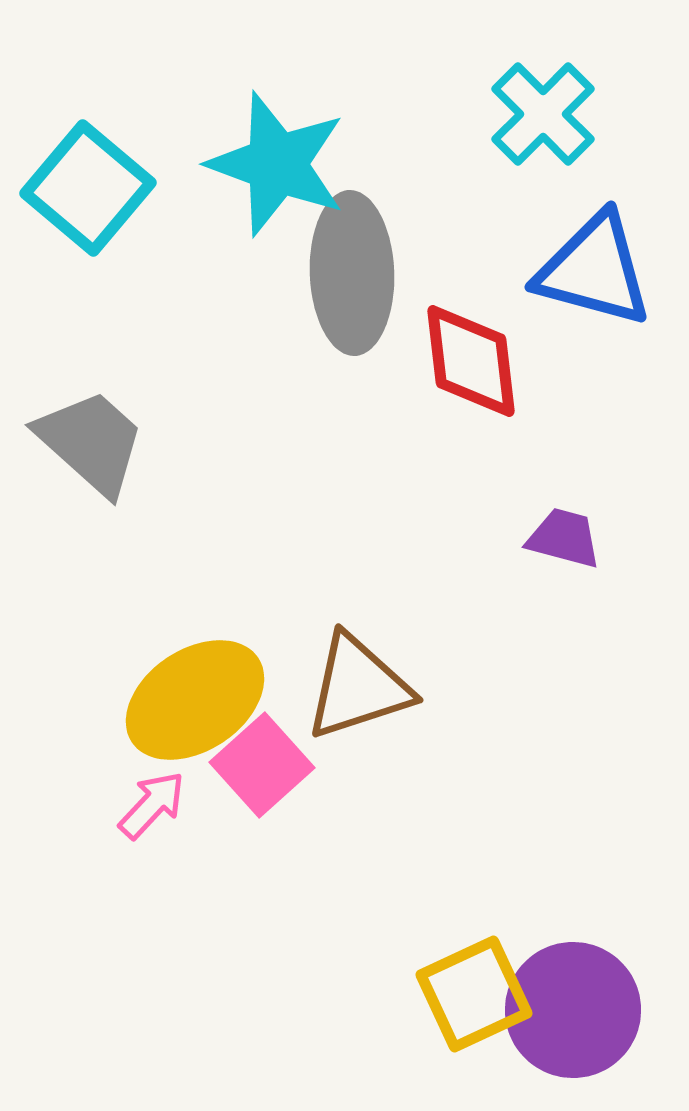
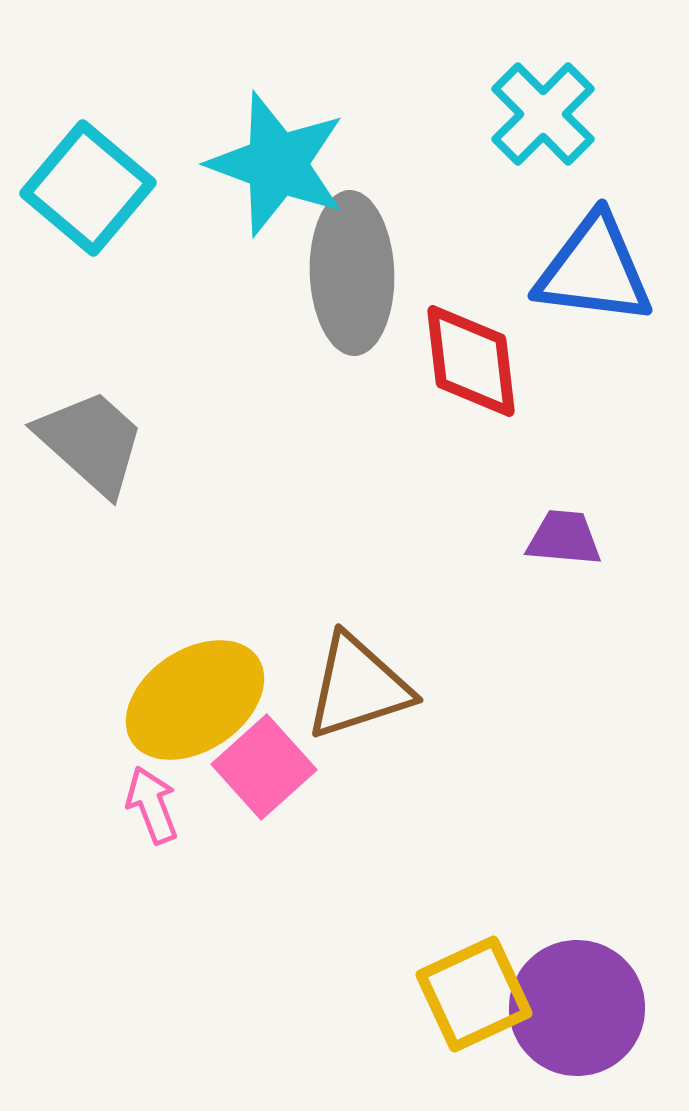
blue triangle: rotated 8 degrees counterclockwise
purple trapezoid: rotated 10 degrees counterclockwise
pink square: moved 2 px right, 2 px down
pink arrow: rotated 64 degrees counterclockwise
purple circle: moved 4 px right, 2 px up
